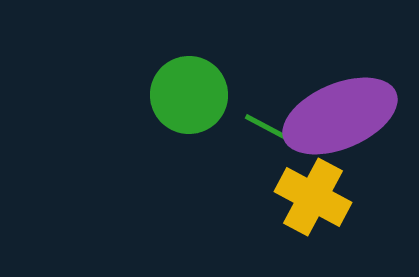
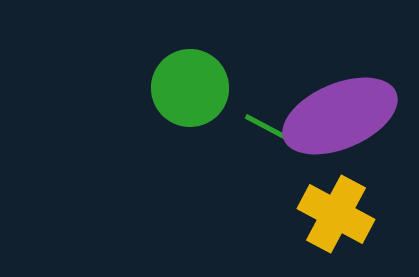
green circle: moved 1 px right, 7 px up
yellow cross: moved 23 px right, 17 px down
